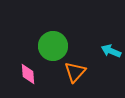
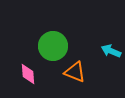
orange triangle: rotated 50 degrees counterclockwise
